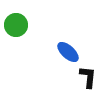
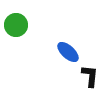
black L-shape: moved 2 px right, 1 px up
